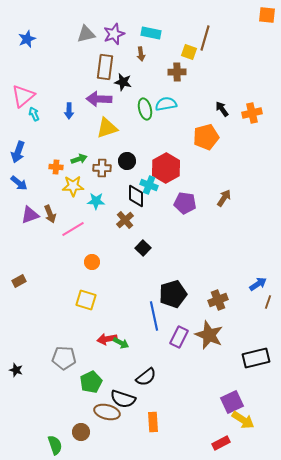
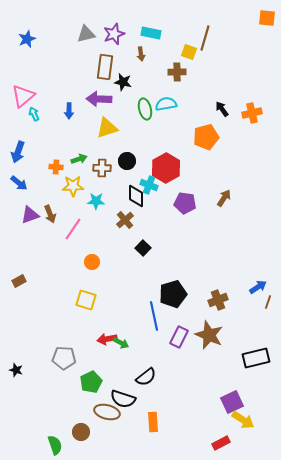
orange square at (267, 15): moved 3 px down
pink line at (73, 229): rotated 25 degrees counterclockwise
blue arrow at (258, 284): moved 3 px down
